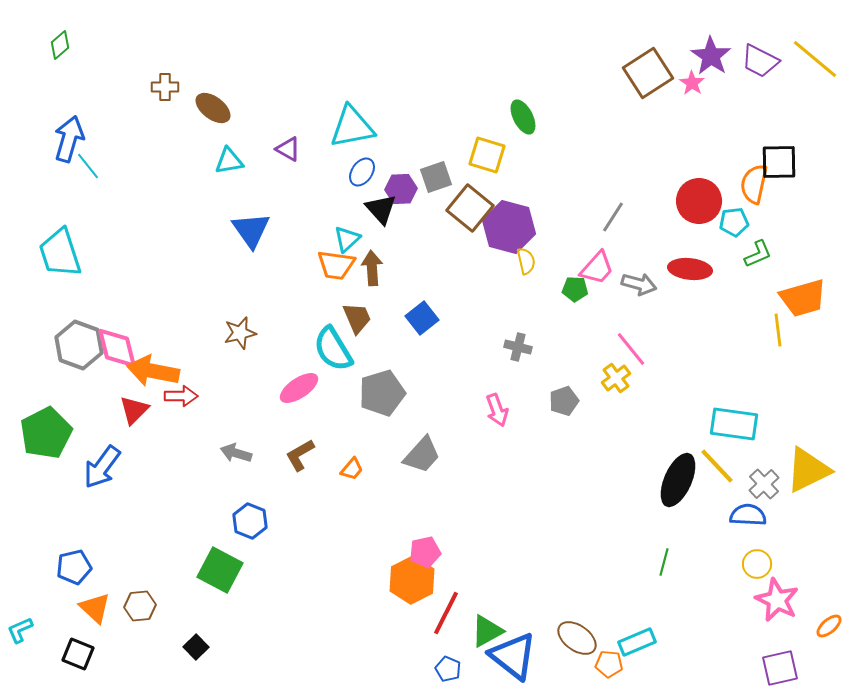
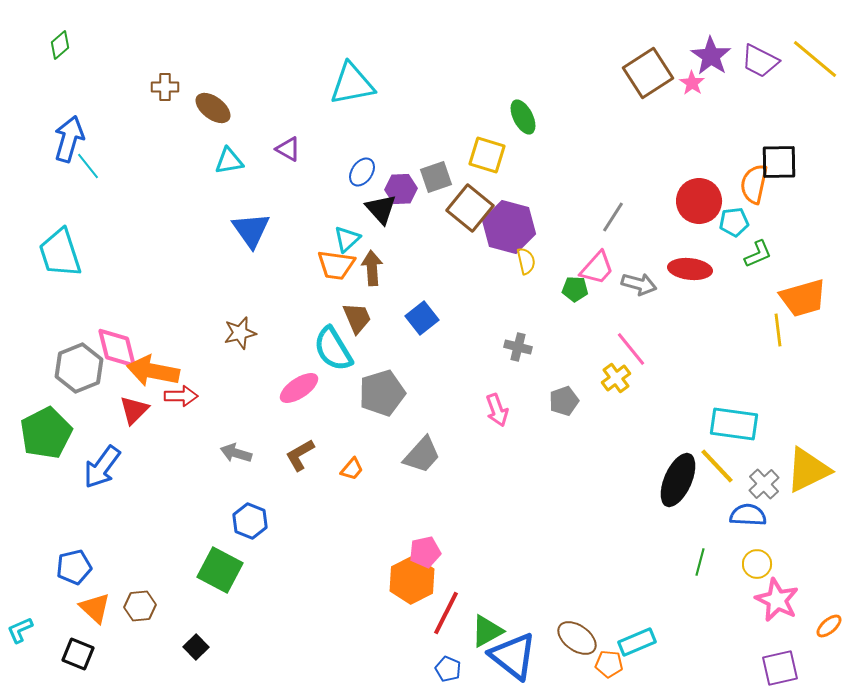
cyan triangle at (352, 127): moved 43 px up
gray hexagon at (79, 345): moved 23 px down; rotated 18 degrees clockwise
green line at (664, 562): moved 36 px right
